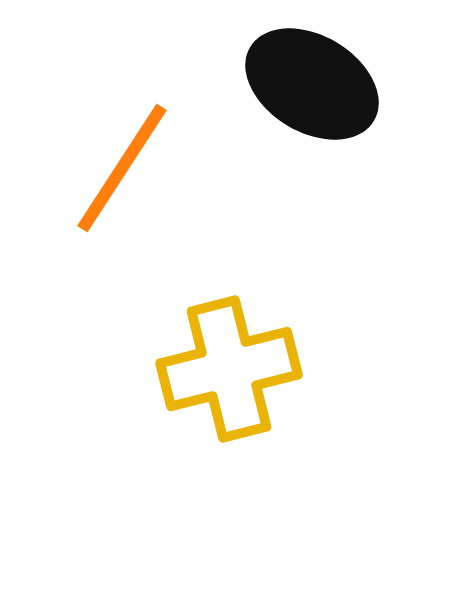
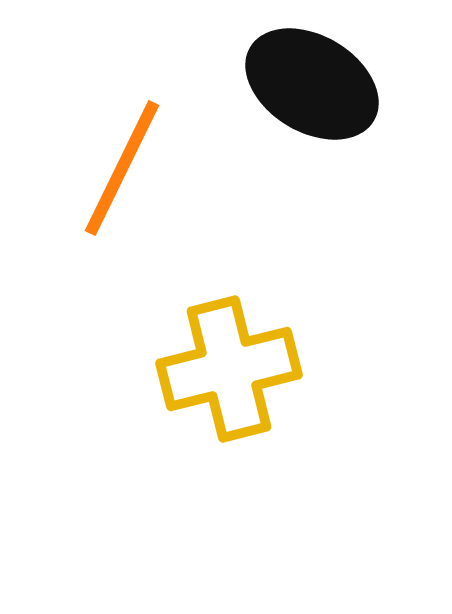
orange line: rotated 7 degrees counterclockwise
